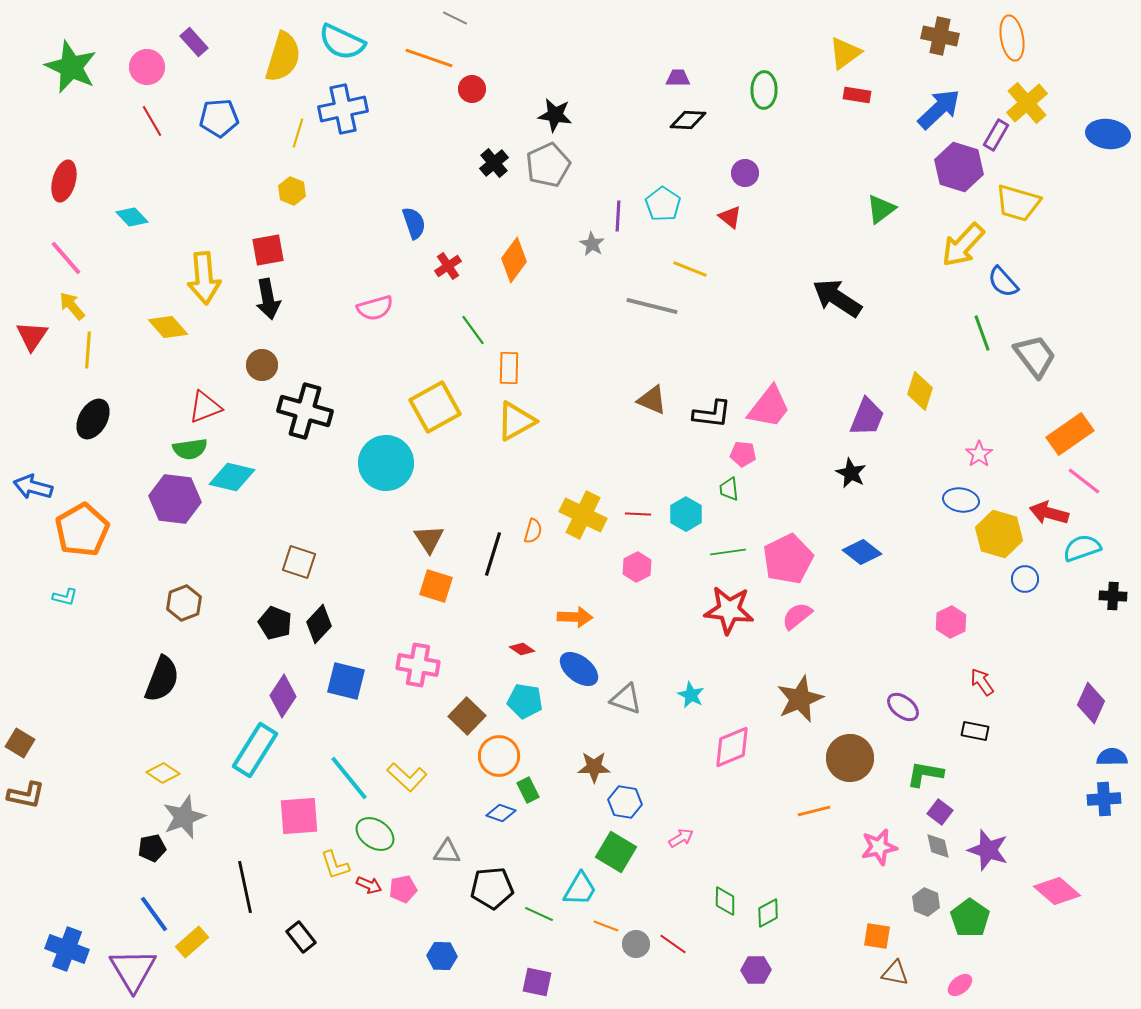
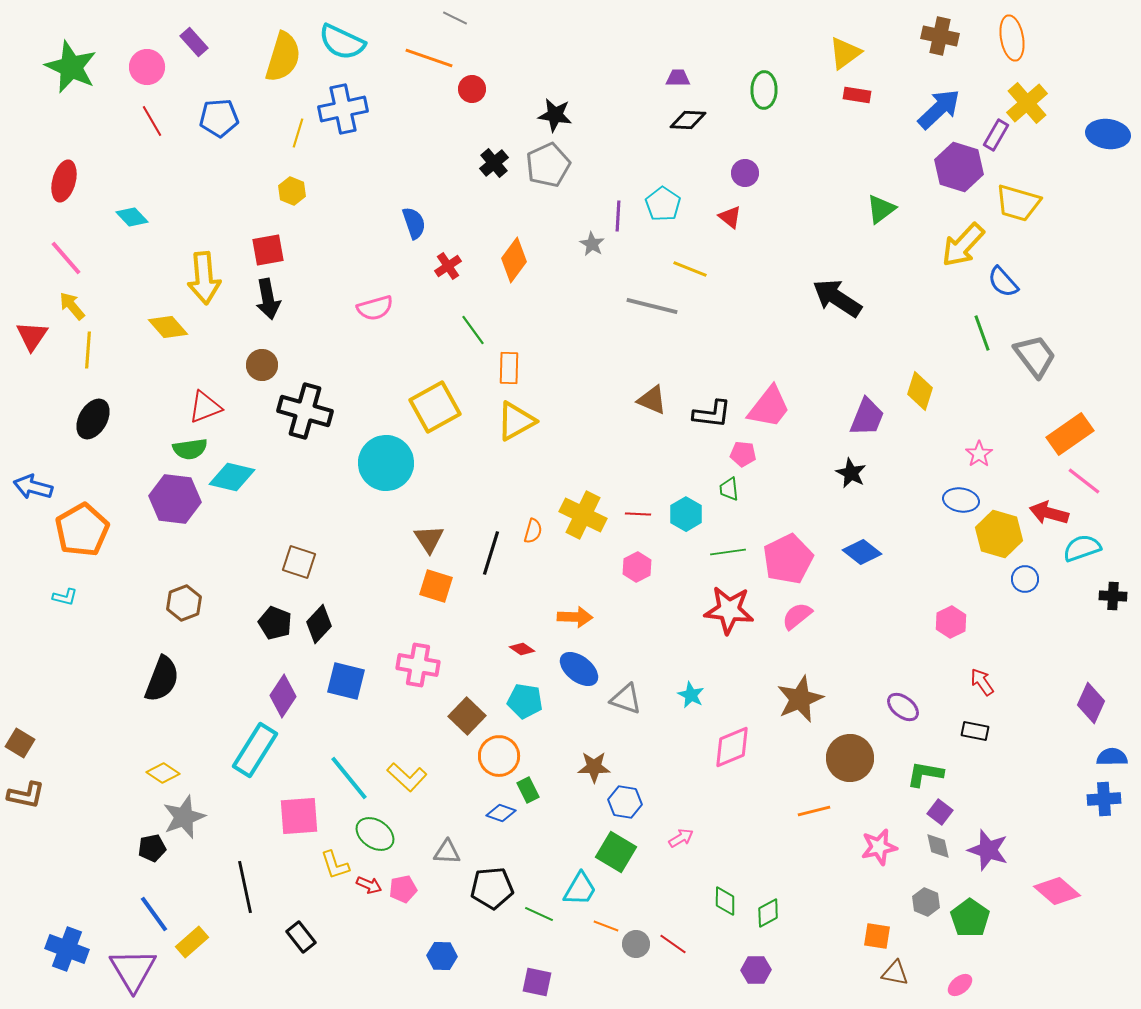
black line at (493, 554): moved 2 px left, 1 px up
